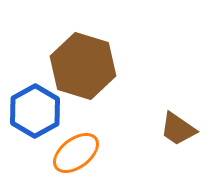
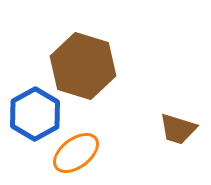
blue hexagon: moved 3 px down
brown trapezoid: rotated 18 degrees counterclockwise
